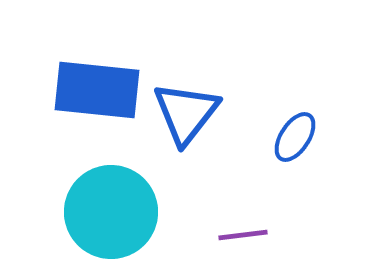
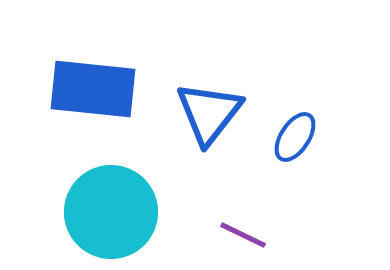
blue rectangle: moved 4 px left, 1 px up
blue triangle: moved 23 px right
purple line: rotated 33 degrees clockwise
